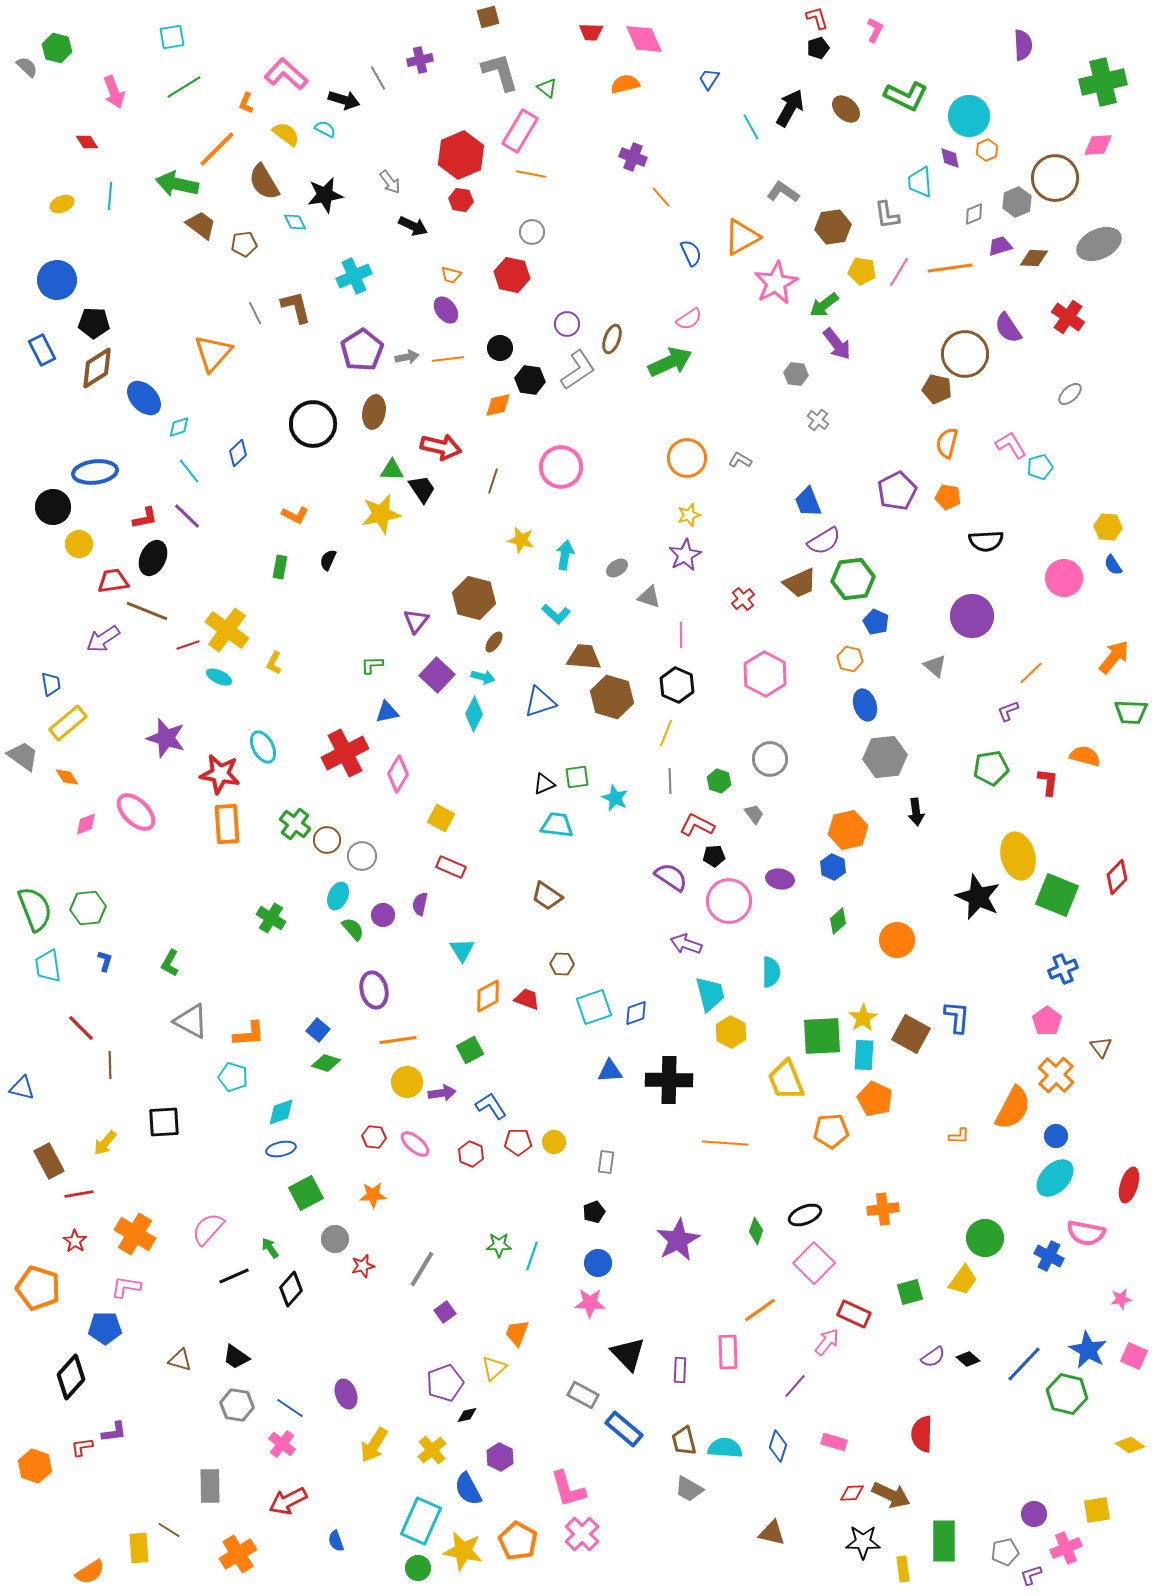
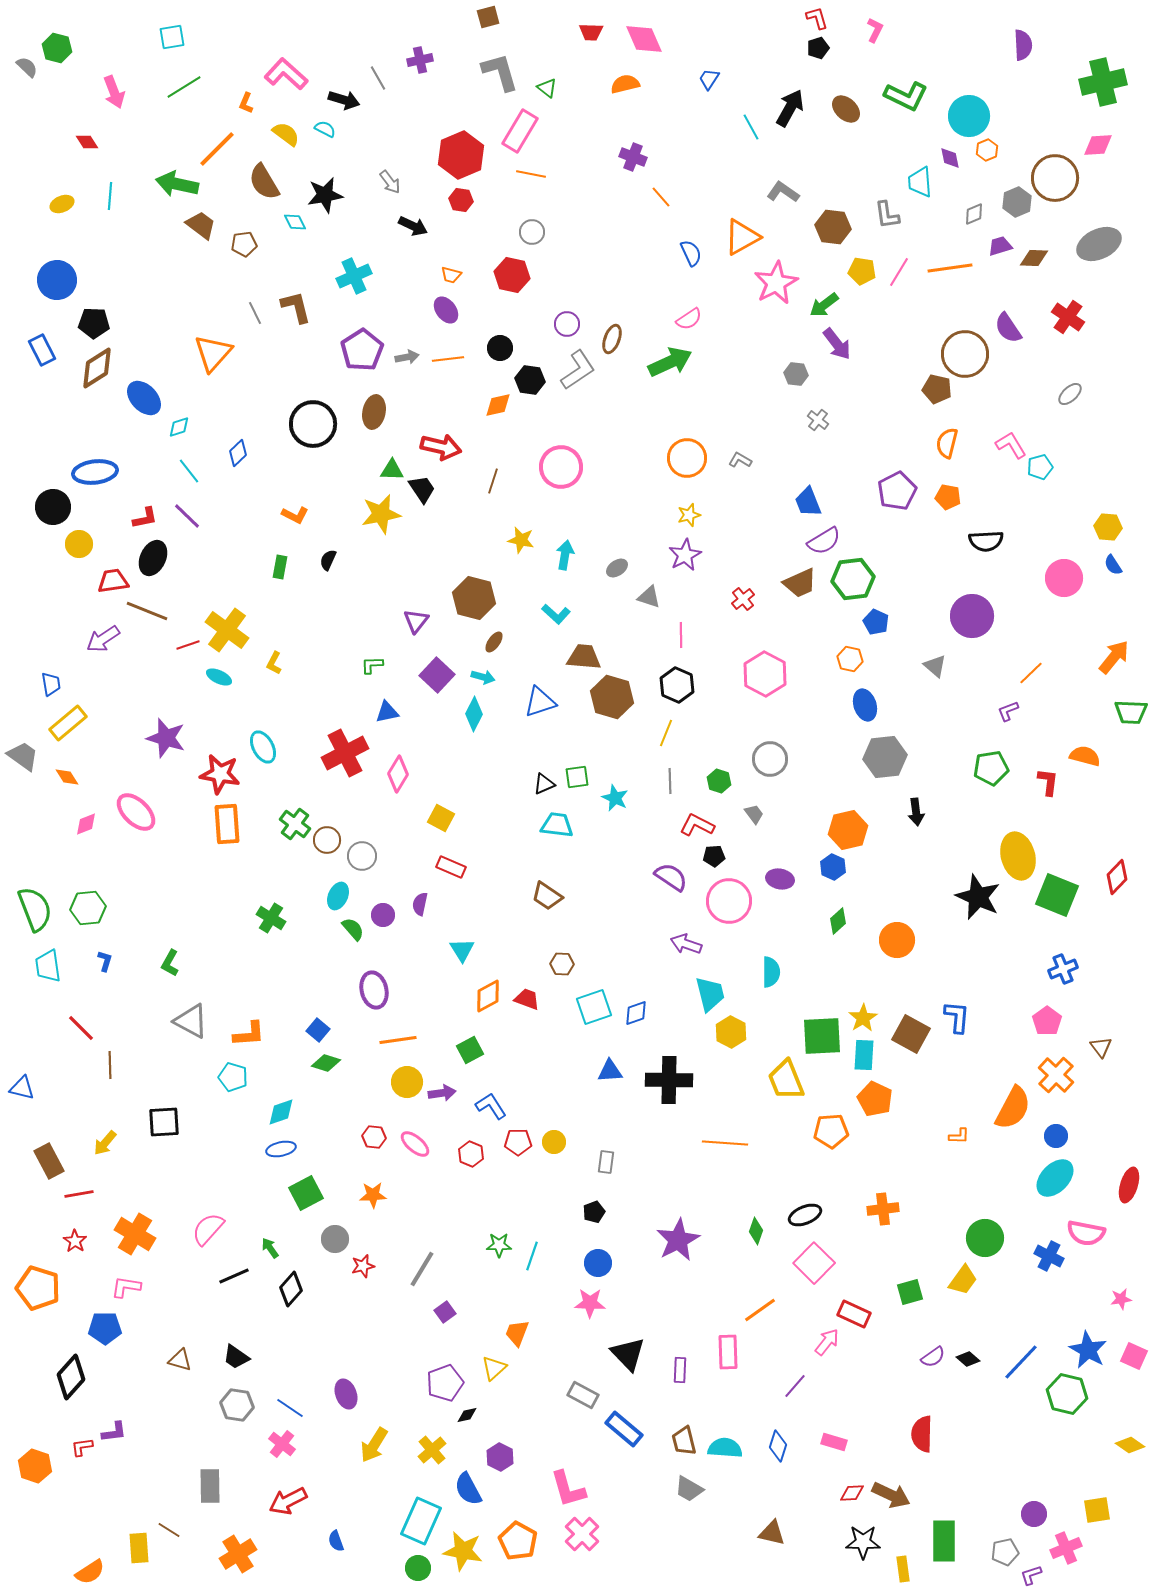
brown hexagon at (833, 227): rotated 16 degrees clockwise
blue line at (1024, 1364): moved 3 px left, 2 px up
